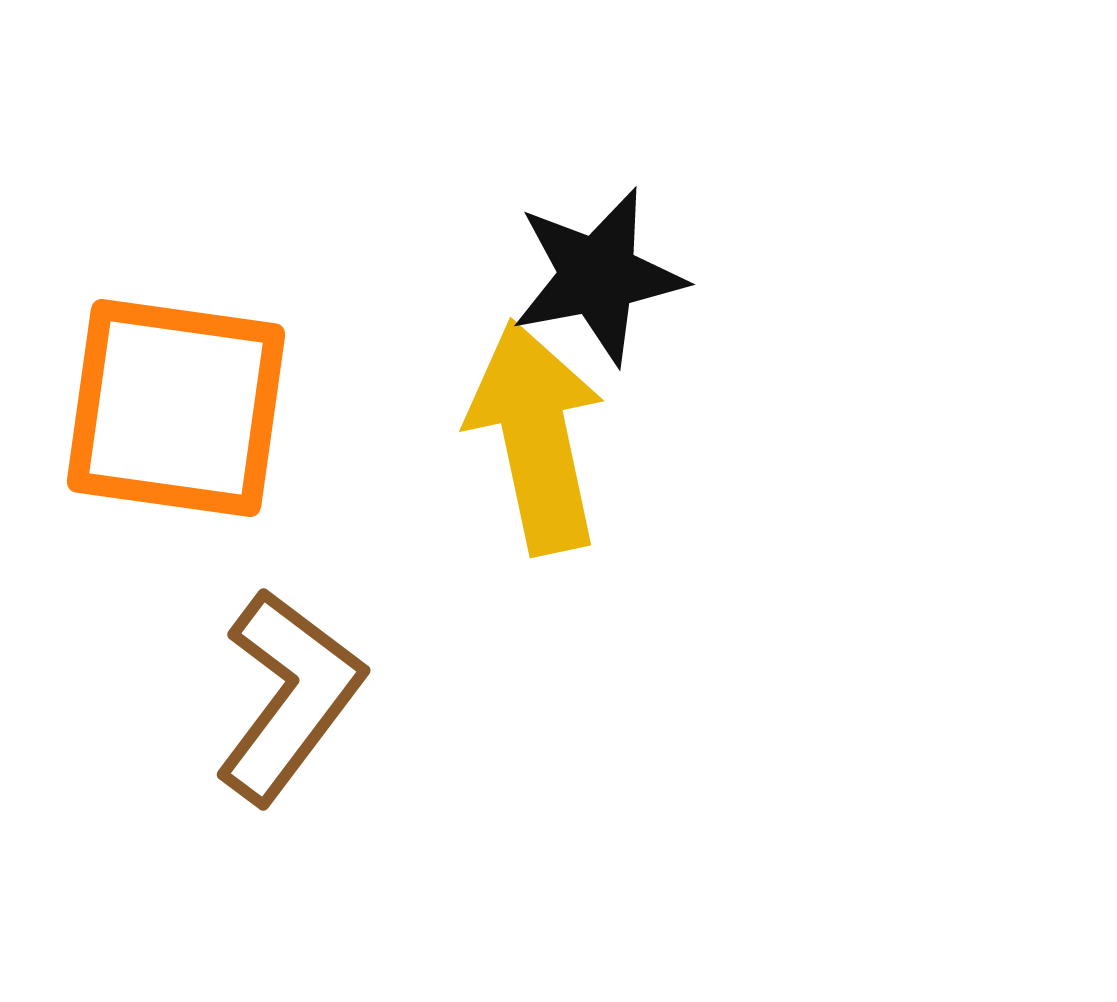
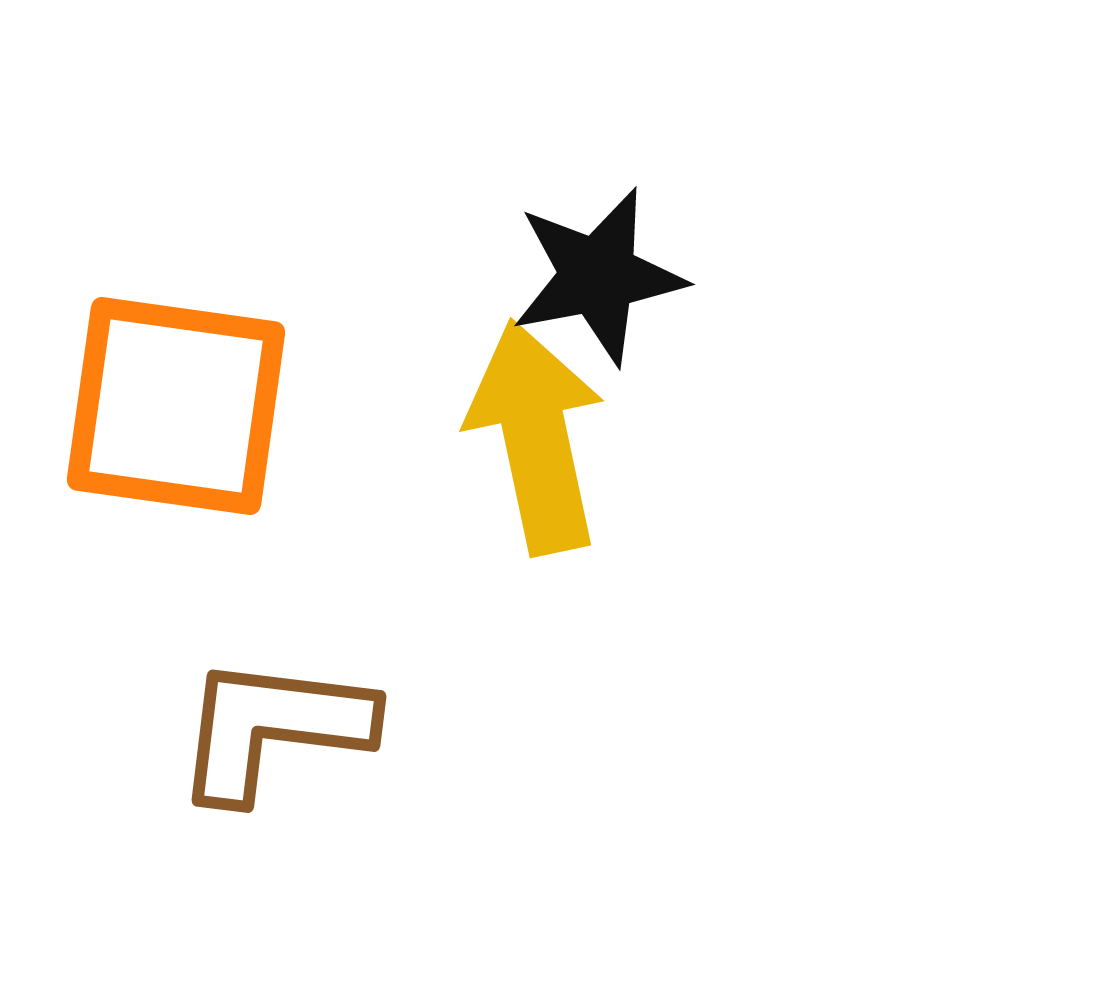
orange square: moved 2 px up
brown L-shape: moved 16 px left, 32 px down; rotated 120 degrees counterclockwise
